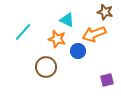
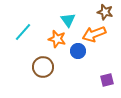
cyan triangle: moved 1 px right; rotated 28 degrees clockwise
brown circle: moved 3 px left
